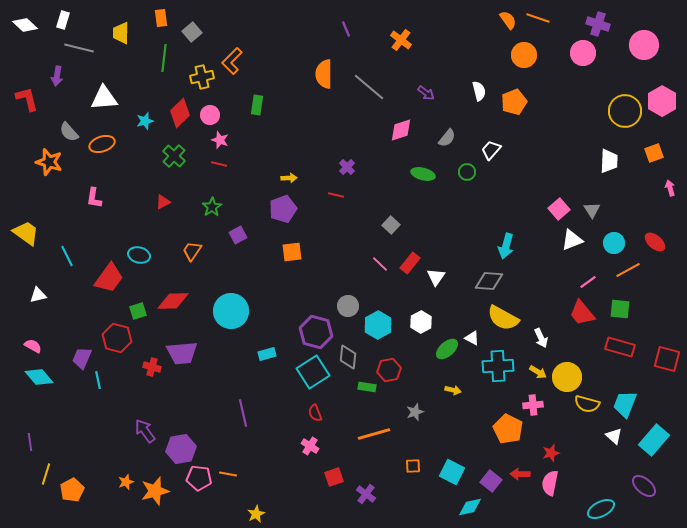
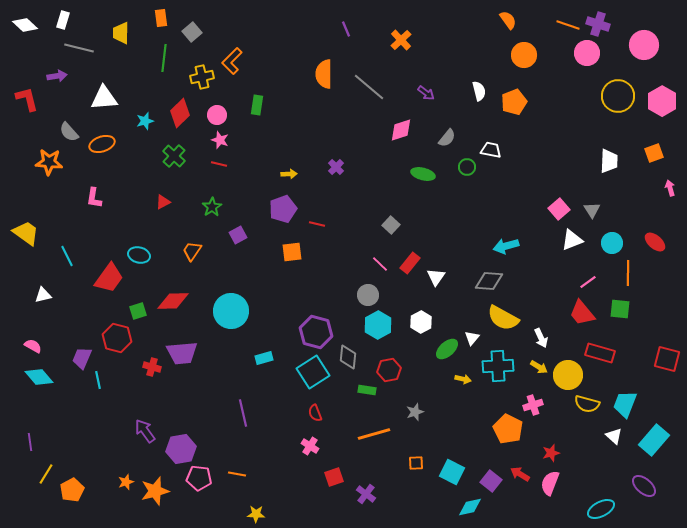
orange line at (538, 18): moved 30 px right, 7 px down
orange cross at (401, 40): rotated 10 degrees clockwise
pink circle at (583, 53): moved 4 px right
purple arrow at (57, 76): rotated 108 degrees counterclockwise
yellow circle at (625, 111): moved 7 px left, 15 px up
pink circle at (210, 115): moved 7 px right
white trapezoid at (491, 150): rotated 60 degrees clockwise
orange star at (49, 162): rotated 12 degrees counterclockwise
purple cross at (347, 167): moved 11 px left
green circle at (467, 172): moved 5 px up
yellow arrow at (289, 178): moved 4 px up
red line at (336, 195): moved 19 px left, 29 px down
cyan circle at (614, 243): moved 2 px left
cyan arrow at (506, 246): rotated 60 degrees clockwise
orange line at (628, 270): moved 3 px down; rotated 60 degrees counterclockwise
white triangle at (38, 295): moved 5 px right
gray circle at (348, 306): moved 20 px right, 11 px up
white triangle at (472, 338): rotated 42 degrees clockwise
red rectangle at (620, 347): moved 20 px left, 6 px down
cyan rectangle at (267, 354): moved 3 px left, 4 px down
yellow arrow at (538, 372): moved 1 px right, 5 px up
yellow circle at (567, 377): moved 1 px right, 2 px up
green rectangle at (367, 387): moved 3 px down
yellow arrow at (453, 390): moved 10 px right, 11 px up
pink cross at (533, 405): rotated 12 degrees counterclockwise
orange square at (413, 466): moved 3 px right, 3 px up
yellow line at (46, 474): rotated 15 degrees clockwise
orange line at (228, 474): moved 9 px right
red arrow at (520, 474): rotated 30 degrees clockwise
pink semicircle at (550, 483): rotated 10 degrees clockwise
yellow star at (256, 514): rotated 30 degrees clockwise
